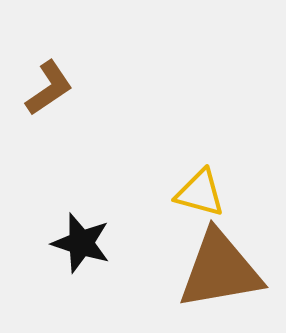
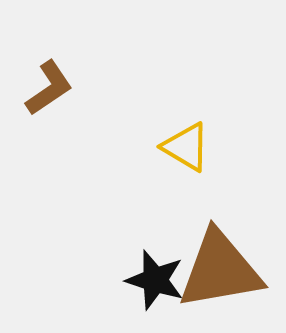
yellow triangle: moved 14 px left, 46 px up; rotated 16 degrees clockwise
black star: moved 74 px right, 37 px down
